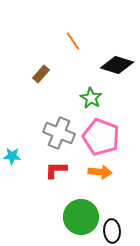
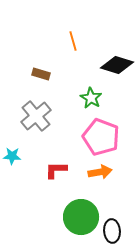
orange line: rotated 18 degrees clockwise
brown rectangle: rotated 66 degrees clockwise
gray cross: moved 23 px left, 17 px up; rotated 28 degrees clockwise
orange arrow: rotated 15 degrees counterclockwise
